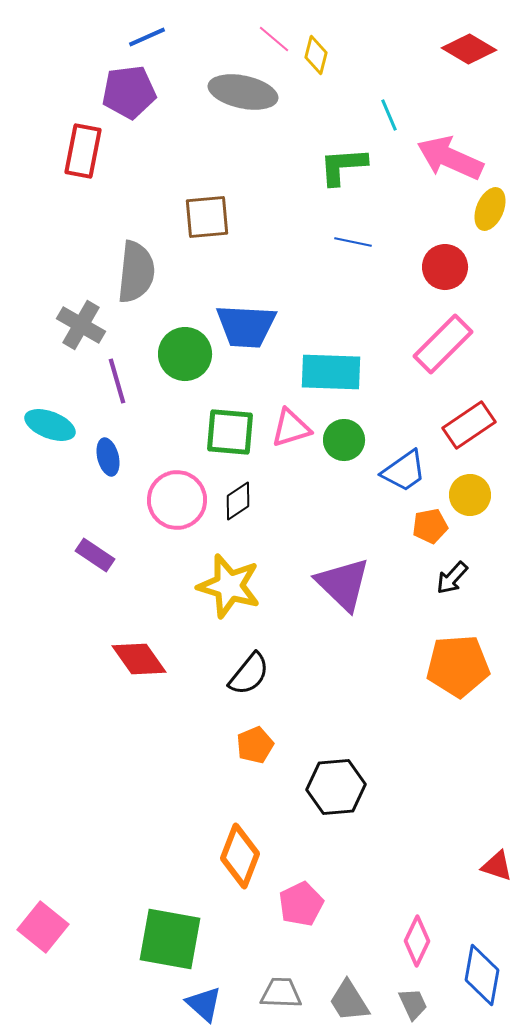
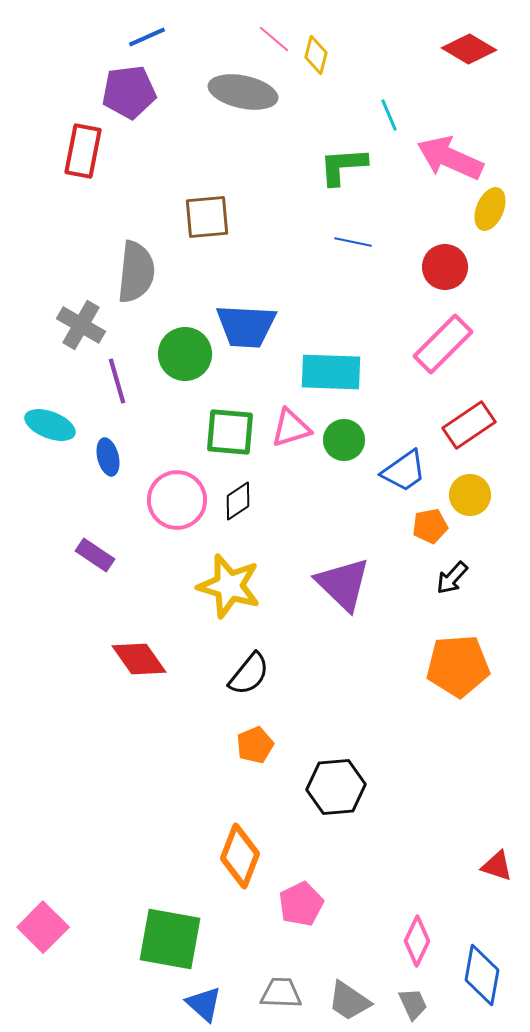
pink square at (43, 927): rotated 6 degrees clockwise
gray trapezoid at (349, 1001): rotated 24 degrees counterclockwise
